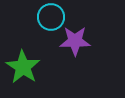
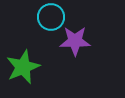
green star: rotated 16 degrees clockwise
